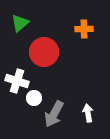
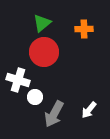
green triangle: moved 22 px right
white cross: moved 1 px right, 1 px up
white circle: moved 1 px right, 1 px up
white arrow: moved 1 px right, 3 px up; rotated 132 degrees counterclockwise
